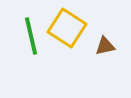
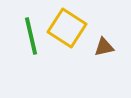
brown triangle: moved 1 px left, 1 px down
